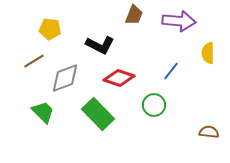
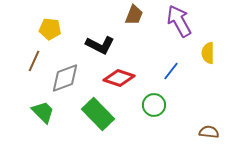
purple arrow: rotated 124 degrees counterclockwise
brown line: rotated 35 degrees counterclockwise
